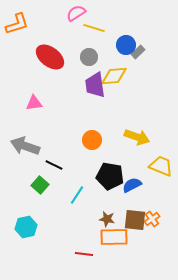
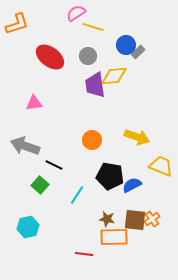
yellow line: moved 1 px left, 1 px up
gray circle: moved 1 px left, 1 px up
cyan hexagon: moved 2 px right
